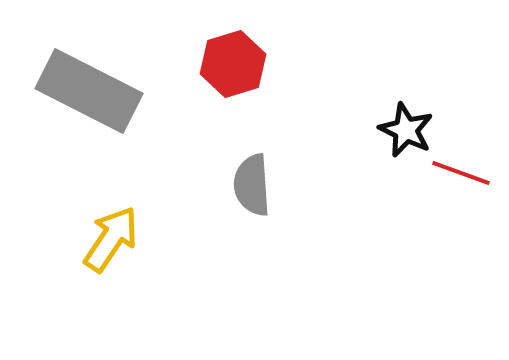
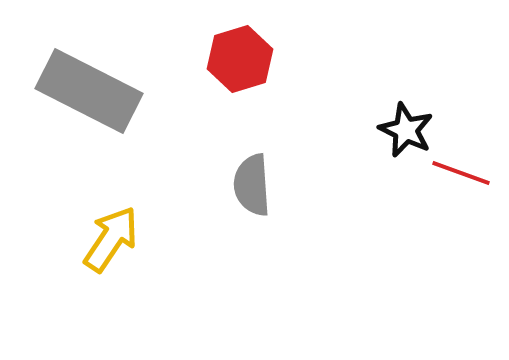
red hexagon: moved 7 px right, 5 px up
